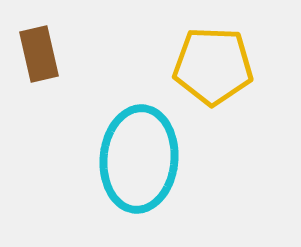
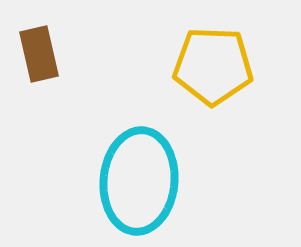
cyan ellipse: moved 22 px down
